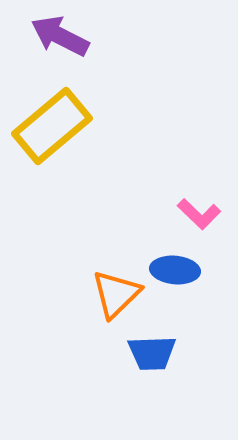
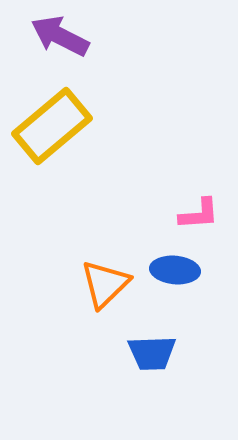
pink L-shape: rotated 48 degrees counterclockwise
orange triangle: moved 11 px left, 10 px up
